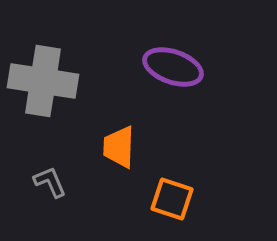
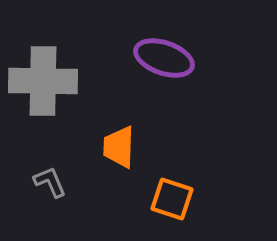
purple ellipse: moved 9 px left, 9 px up
gray cross: rotated 8 degrees counterclockwise
